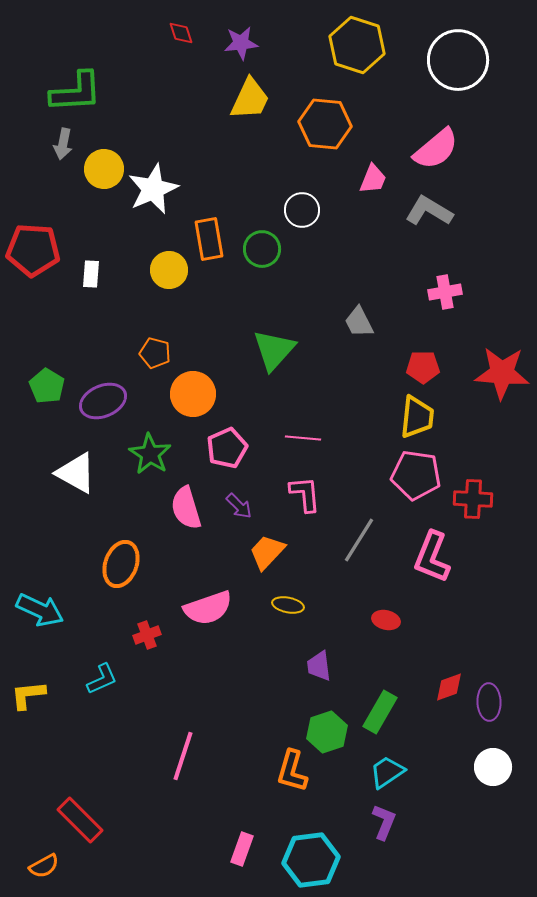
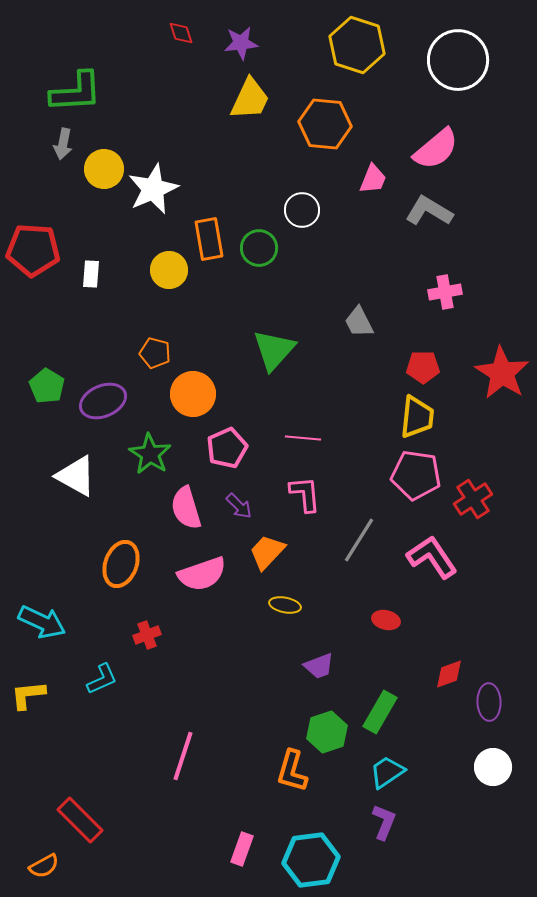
green circle at (262, 249): moved 3 px left, 1 px up
red star at (502, 373): rotated 28 degrees clockwise
white triangle at (76, 473): moved 3 px down
red cross at (473, 499): rotated 36 degrees counterclockwise
pink L-shape at (432, 557): rotated 124 degrees clockwise
yellow ellipse at (288, 605): moved 3 px left
pink semicircle at (208, 608): moved 6 px left, 34 px up
cyan arrow at (40, 610): moved 2 px right, 12 px down
purple trapezoid at (319, 666): rotated 104 degrees counterclockwise
red diamond at (449, 687): moved 13 px up
